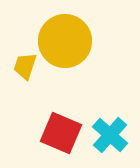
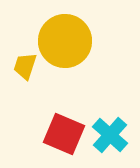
red square: moved 3 px right, 1 px down
